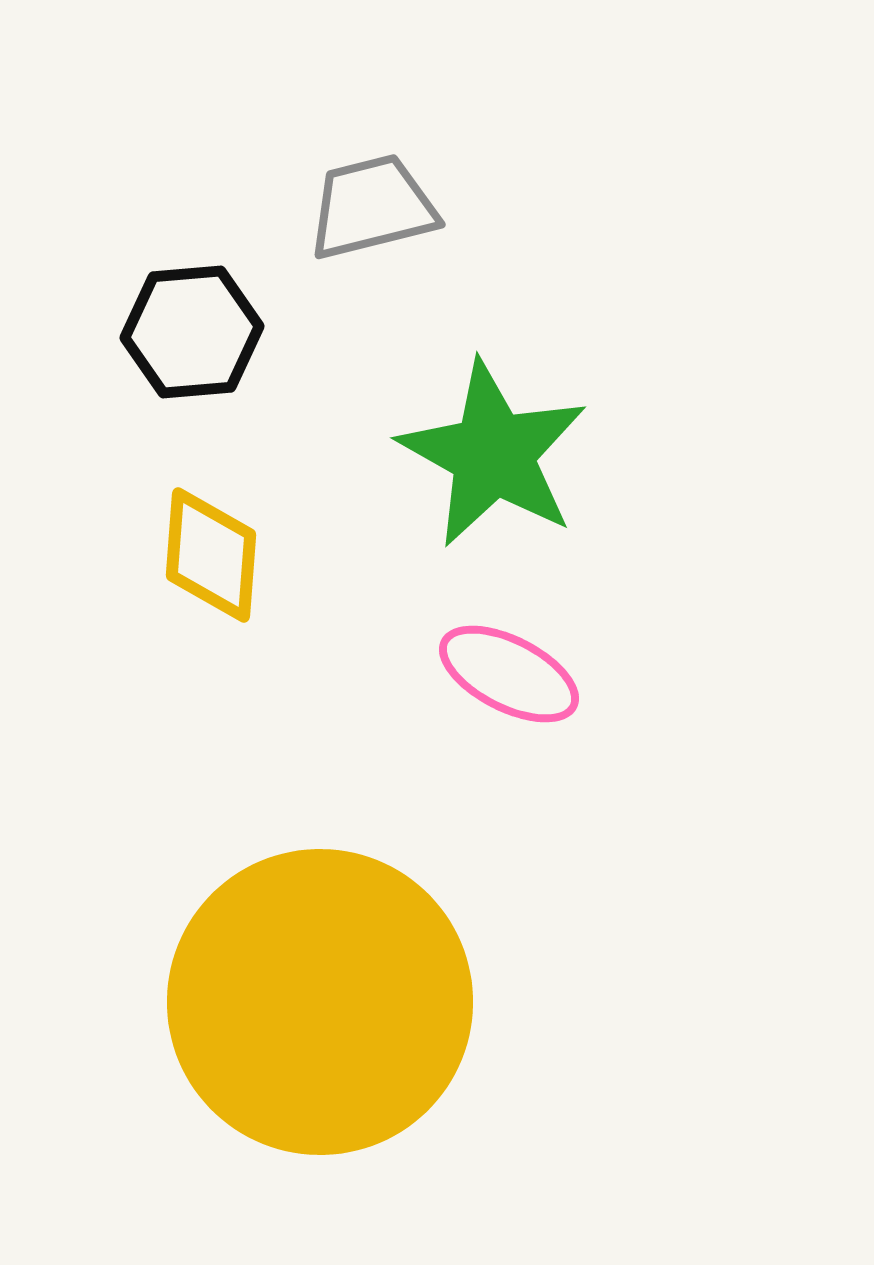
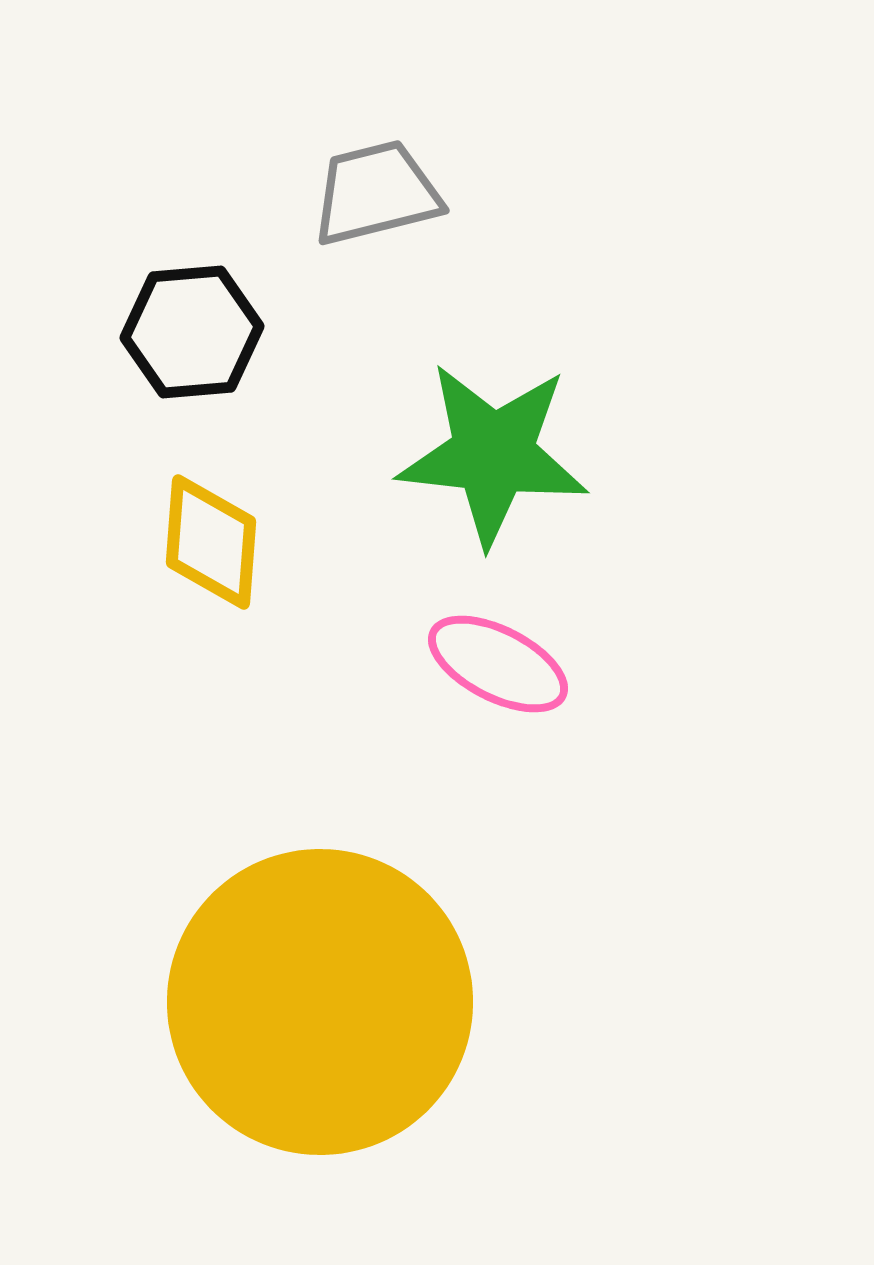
gray trapezoid: moved 4 px right, 14 px up
green star: rotated 23 degrees counterclockwise
yellow diamond: moved 13 px up
pink ellipse: moved 11 px left, 10 px up
